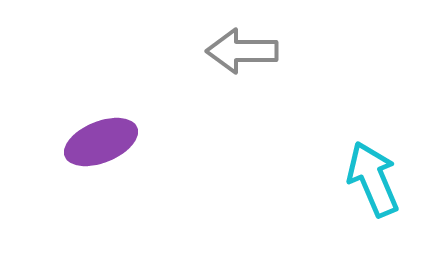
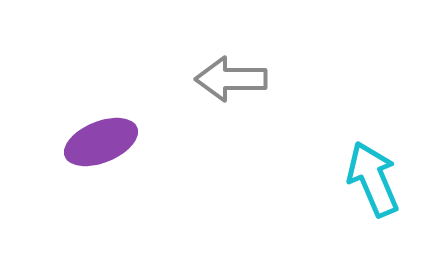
gray arrow: moved 11 px left, 28 px down
